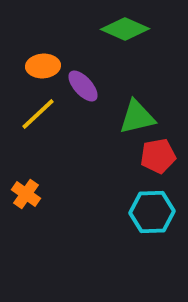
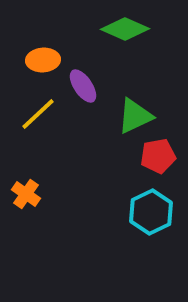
orange ellipse: moved 6 px up
purple ellipse: rotated 8 degrees clockwise
green triangle: moved 2 px left, 1 px up; rotated 12 degrees counterclockwise
cyan hexagon: moved 1 px left; rotated 24 degrees counterclockwise
